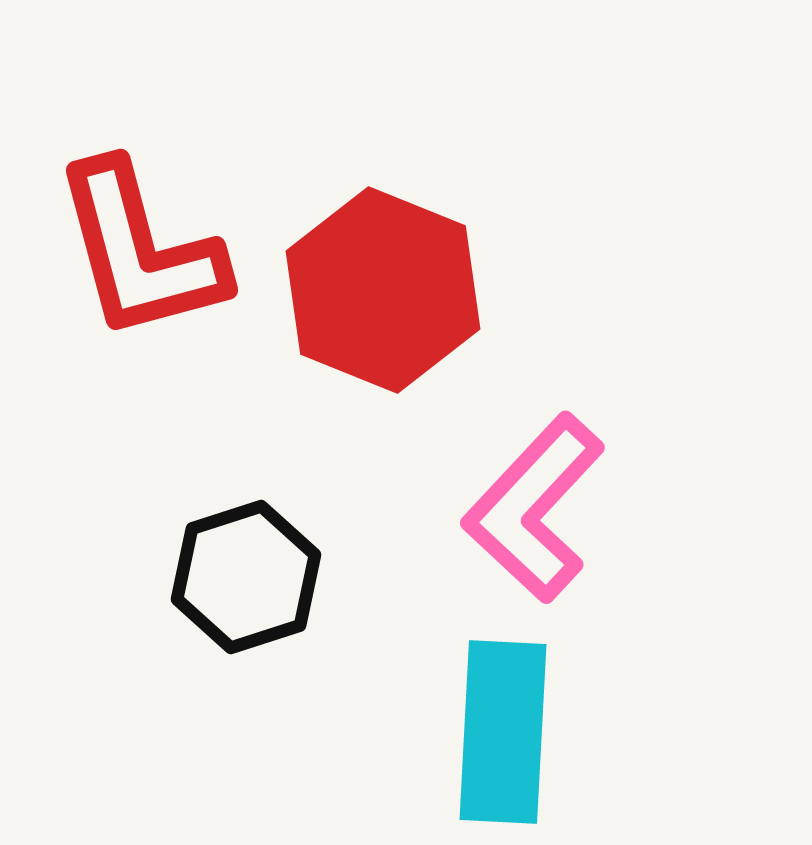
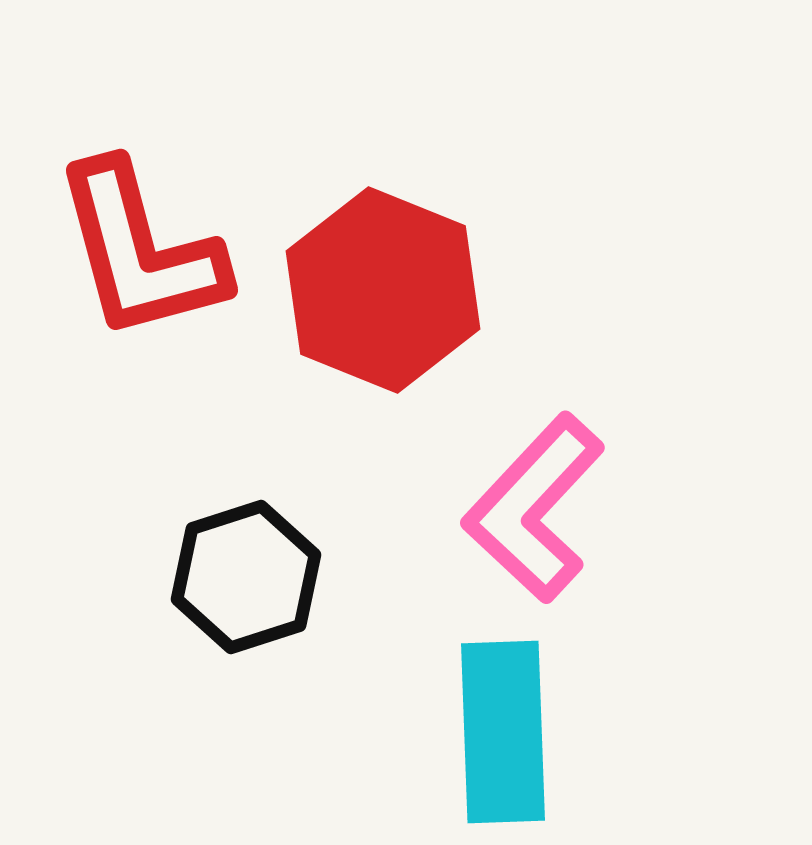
cyan rectangle: rotated 5 degrees counterclockwise
